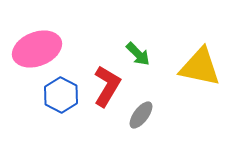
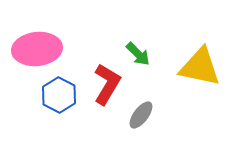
pink ellipse: rotated 15 degrees clockwise
red L-shape: moved 2 px up
blue hexagon: moved 2 px left
